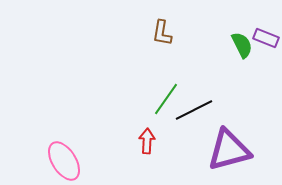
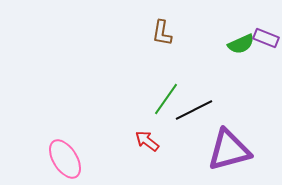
green semicircle: moved 1 px left, 1 px up; rotated 92 degrees clockwise
red arrow: rotated 55 degrees counterclockwise
pink ellipse: moved 1 px right, 2 px up
